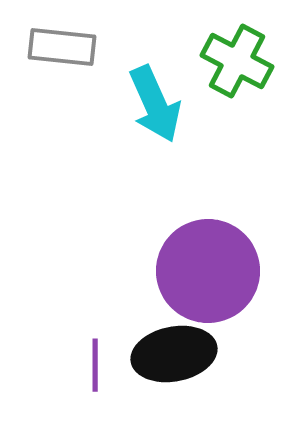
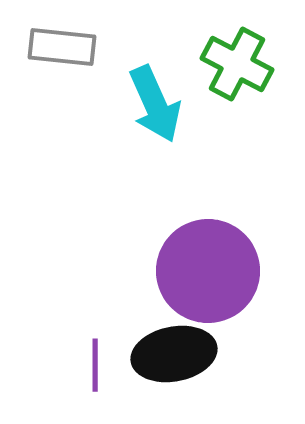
green cross: moved 3 px down
